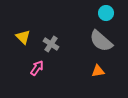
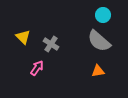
cyan circle: moved 3 px left, 2 px down
gray semicircle: moved 2 px left
